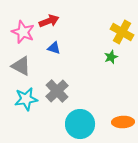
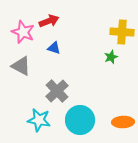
yellow cross: rotated 25 degrees counterclockwise
cyan star: moved 13 px right, 21 px down; rotated 20 degrees clockwise
cyan circle: moved 4 px up
